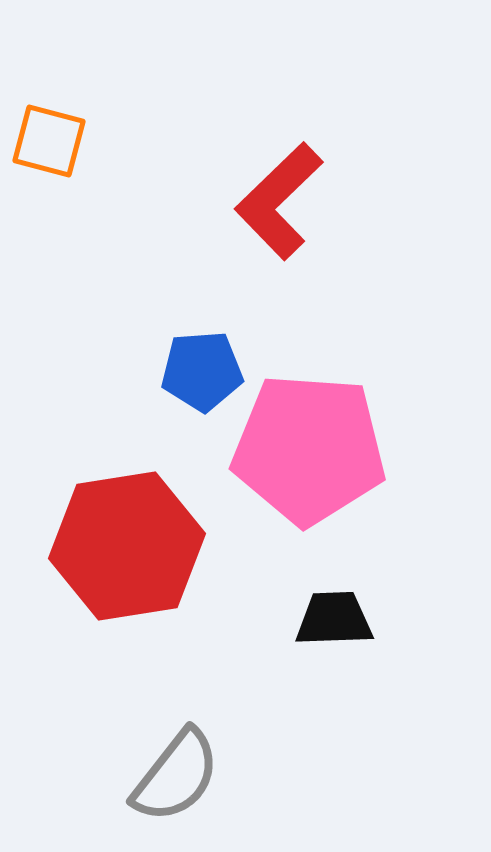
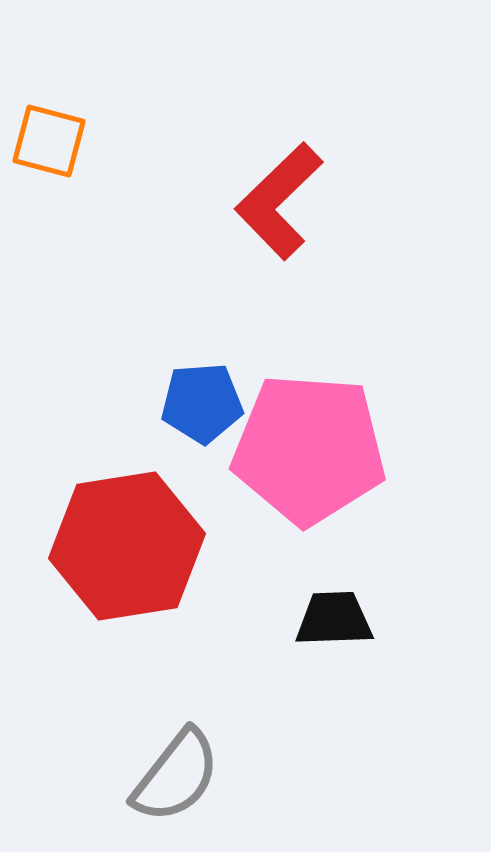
blue pentagon: moved 32 px down
